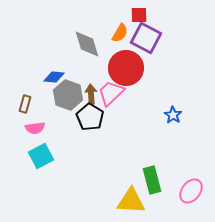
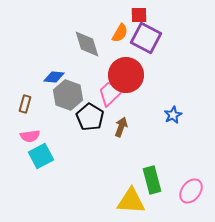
red circle: moved 7 px down
brown arrow: moved 30 px right, 33 px down; rotated 24 degrees clockwise
blue star: rotated 12 degrees clockwise
pink semicircle: moved 5 px left, 8 px down
